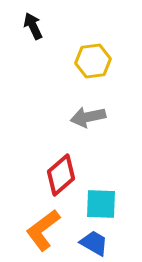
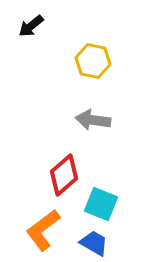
black arrow: moved 2 px left; rotated 104 degrees counterclockwise
yellow hexagon: rotated 20 degrees clockwise
gray arrow: moved 5 px right, 3 px down; rotated 20 degrees clockwise
red diamond: moved 3 px right
cyan square: rotated 20 degrees clockwise
